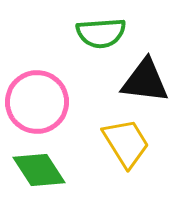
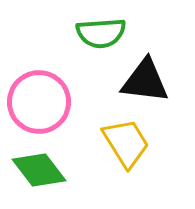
pink circle: moved 2 px right
green diamond: rotated 4 degrees counterclockwise
